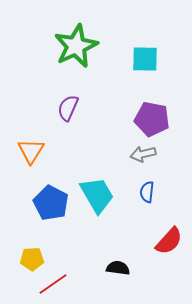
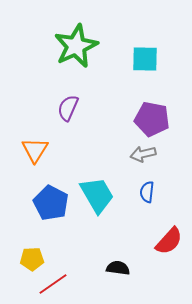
orange triangle: moved 4 px right, 1 px up
